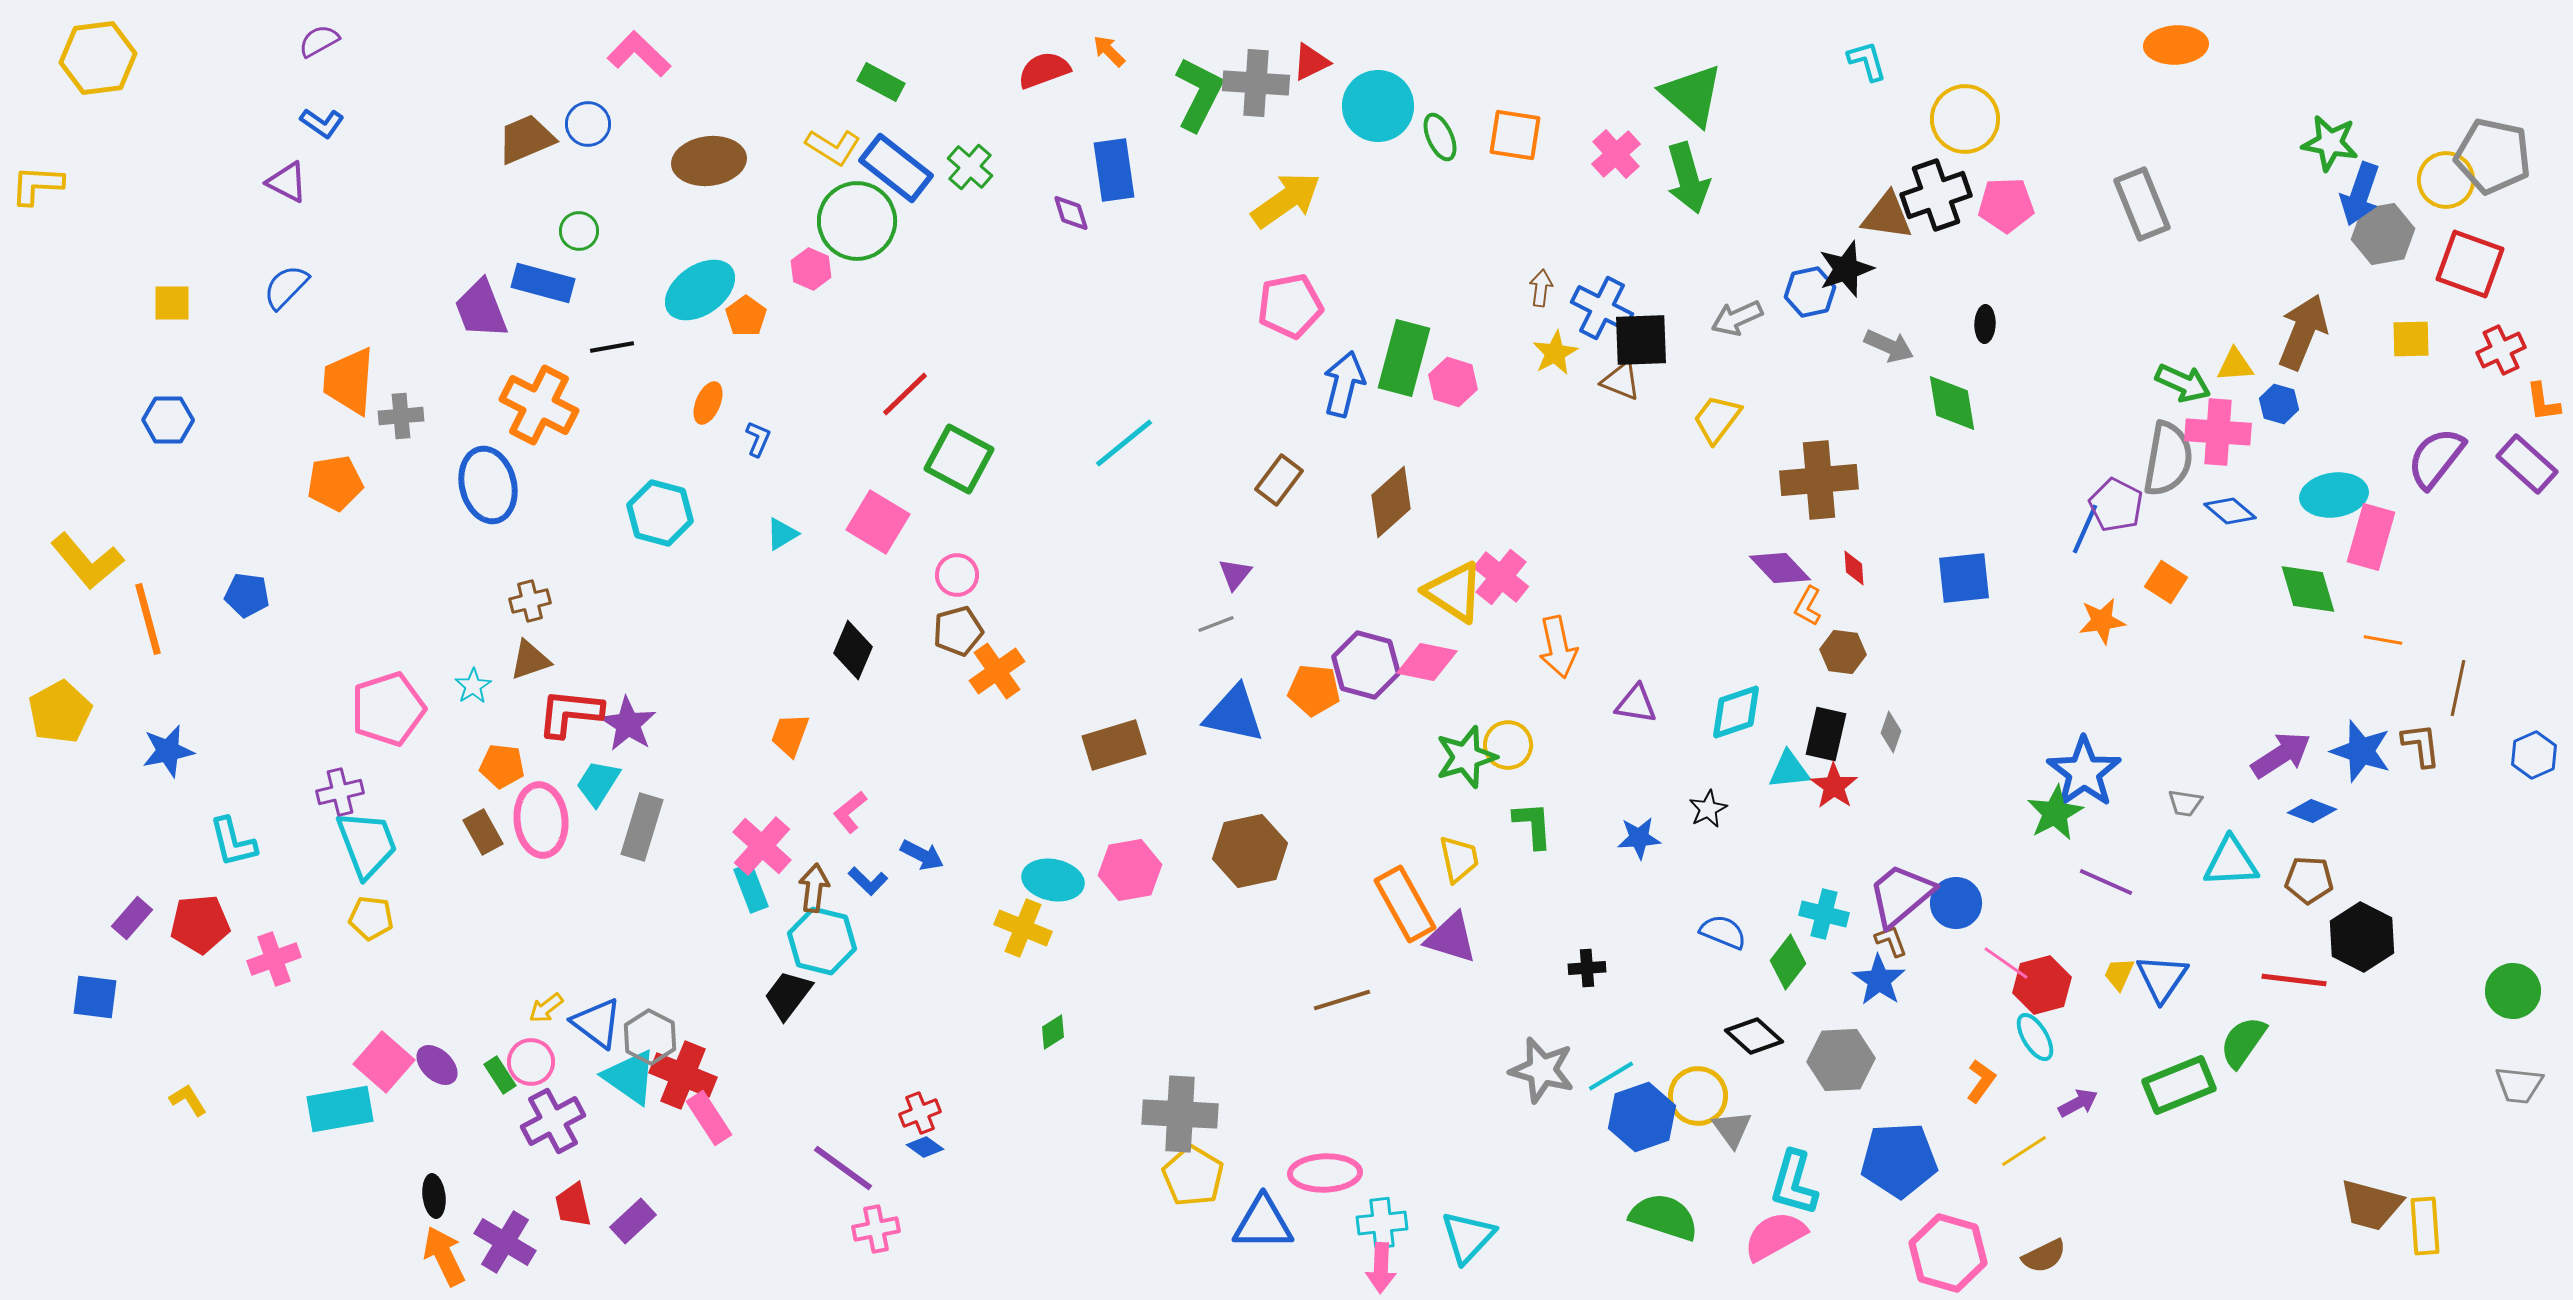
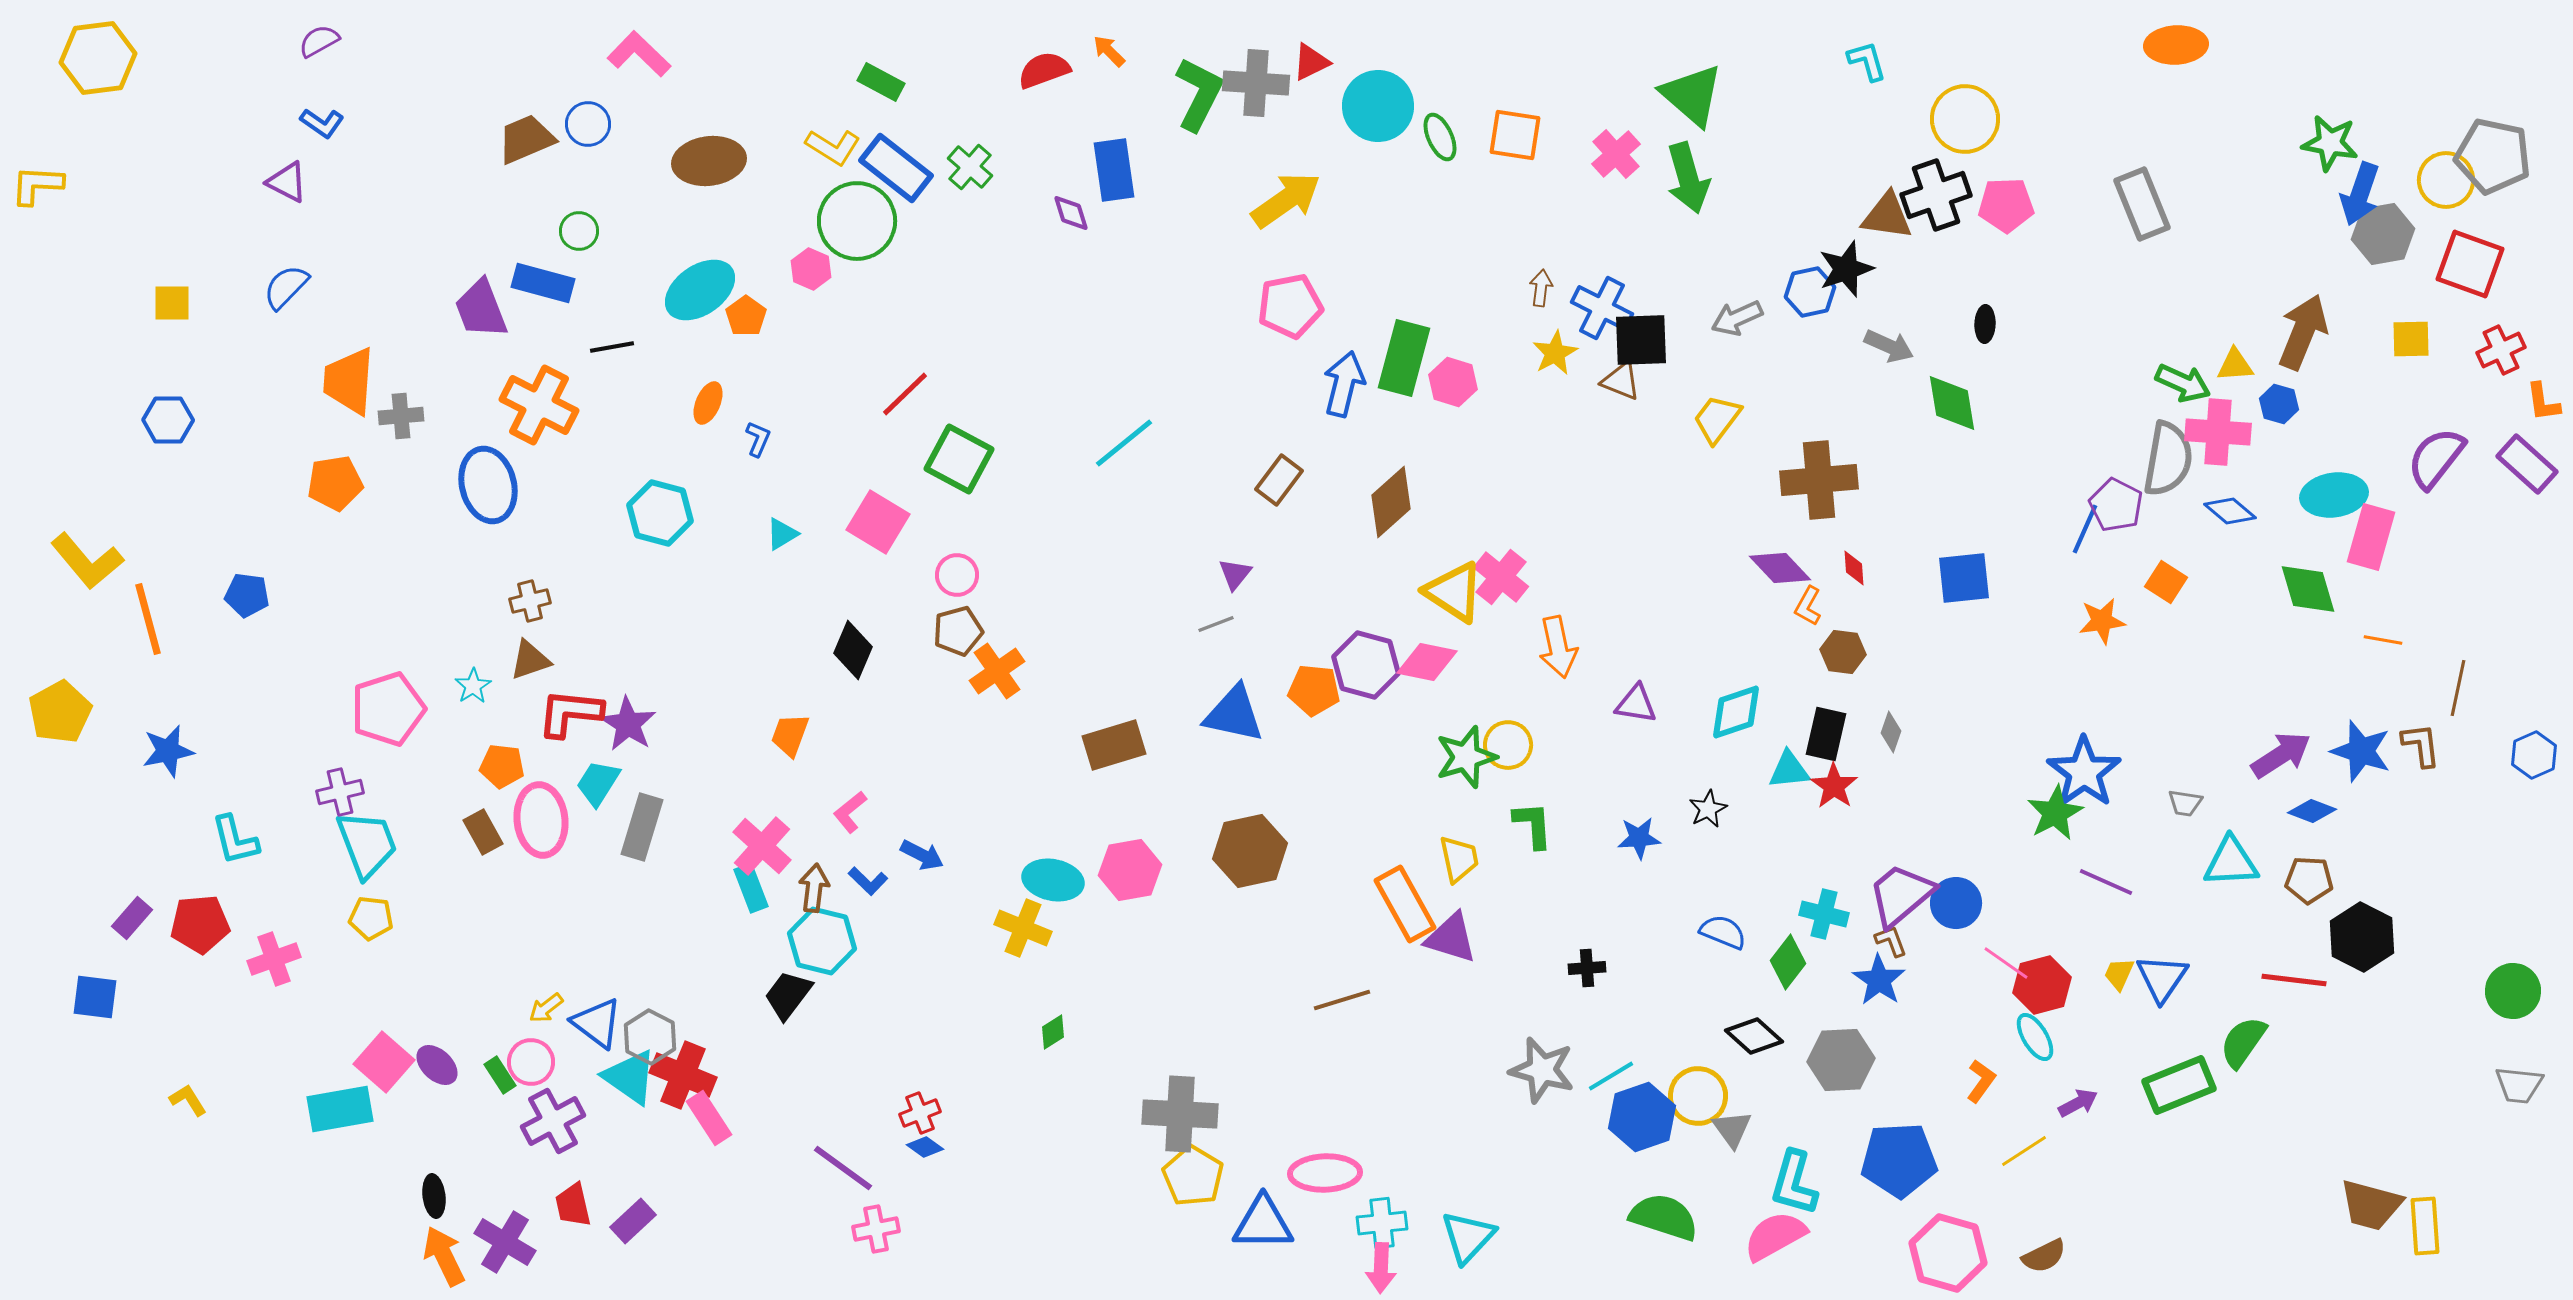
cyan L-shape at (233, 842): moved 2 px right, 2 px up
